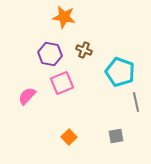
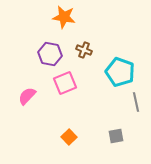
pink square: moved 3 px right
